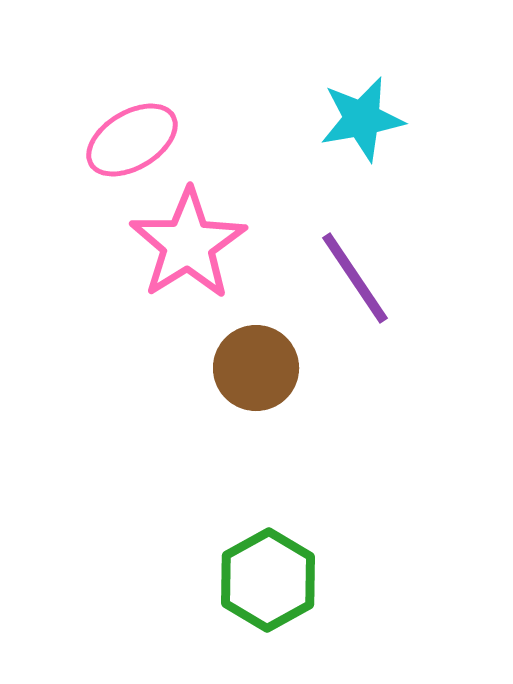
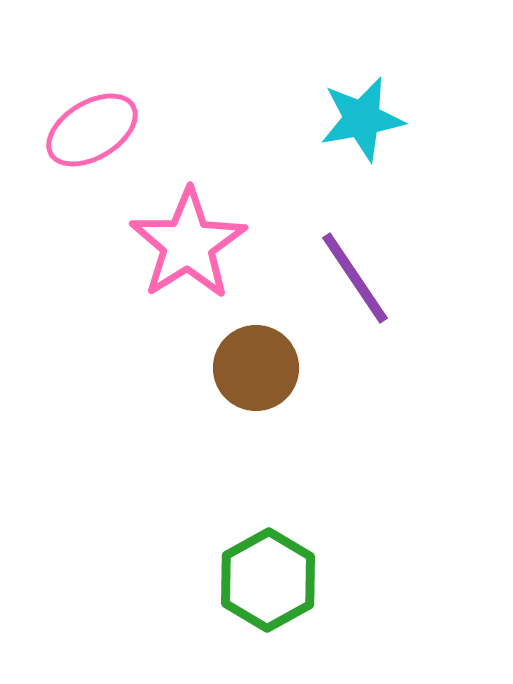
pink ellipse: moved 40 px left, 10 px up
